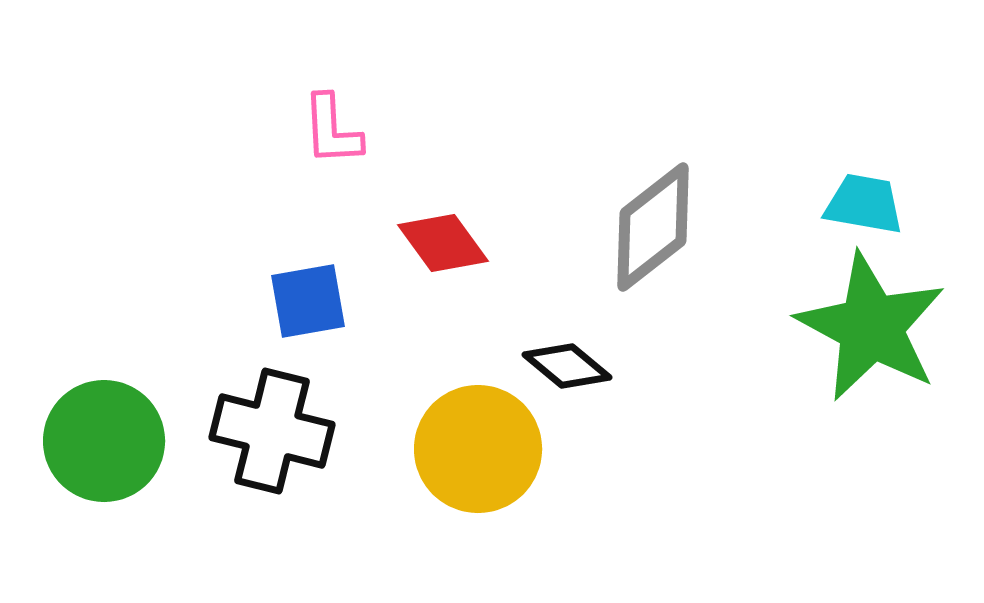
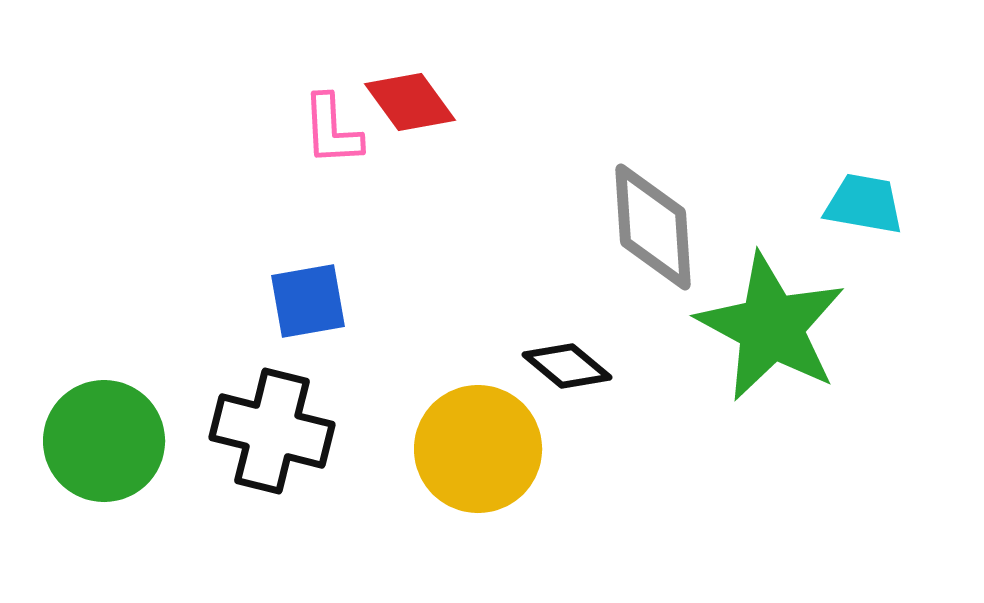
gray diamond: rotated 56 degrees counterclockwise
red diamond: moved 33 px left, 141 px up
green star: moved 100 px left
